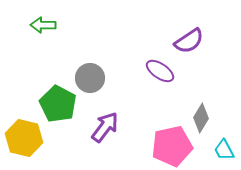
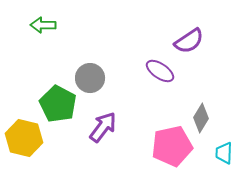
purple arrow: moved 2 px left
cyan trapezoid: moved 3 px down; rotated 30 degrees clockwise
